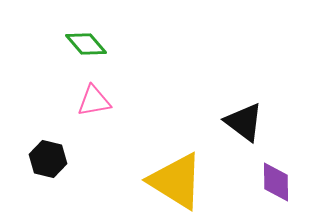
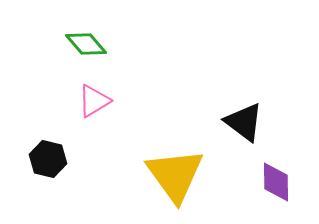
pink triangle: rotated 21 degrees counterclockwise
yellow triangle: moved 1 px left, 6 px up; rotated 22 degrees clockwise
